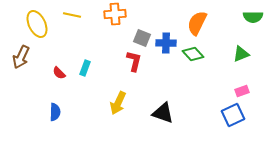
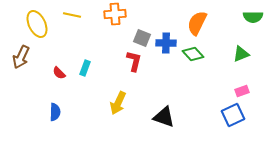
black triangle: moved 1 px right, 4 px down
